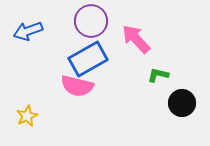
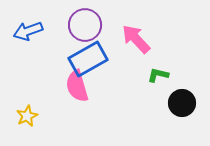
purple circle: moved 6 px left, 4 px down
pink semicircle: rotated 60 degrees clockwise
